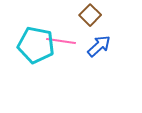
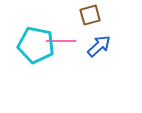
brown square: rotated 30 degrees clockwise
pink line: rotated 8 degrees counterclockwise
